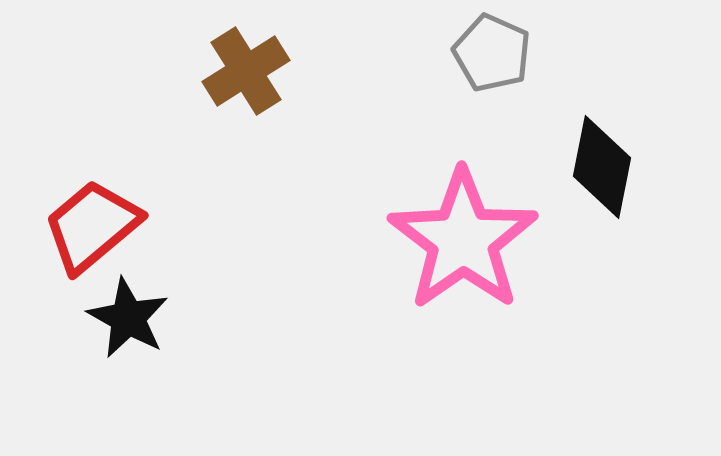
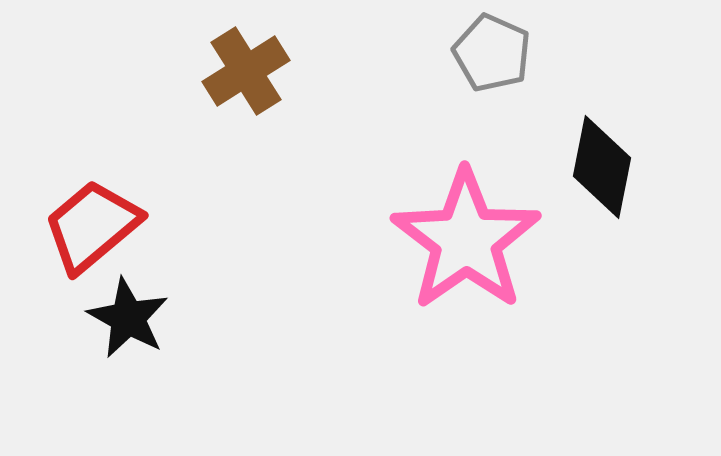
pink star: moved 3 px right
